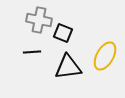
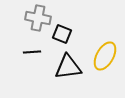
gray cross: moved 1 px left, 2 px up
black square: moved 1 px left, 1 px down
